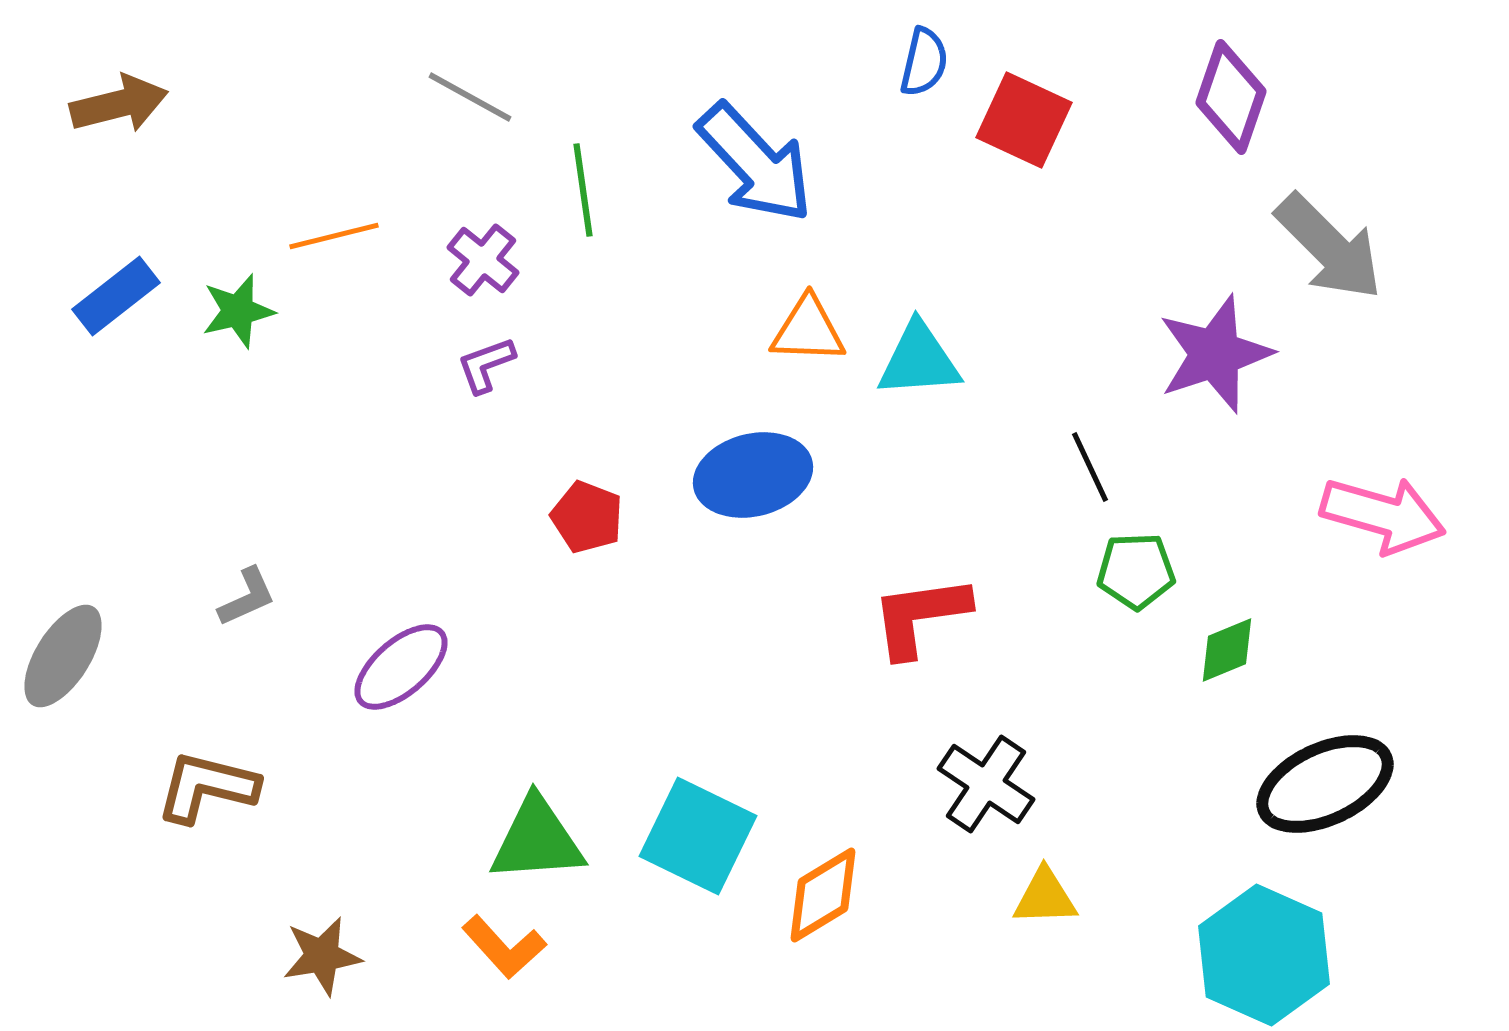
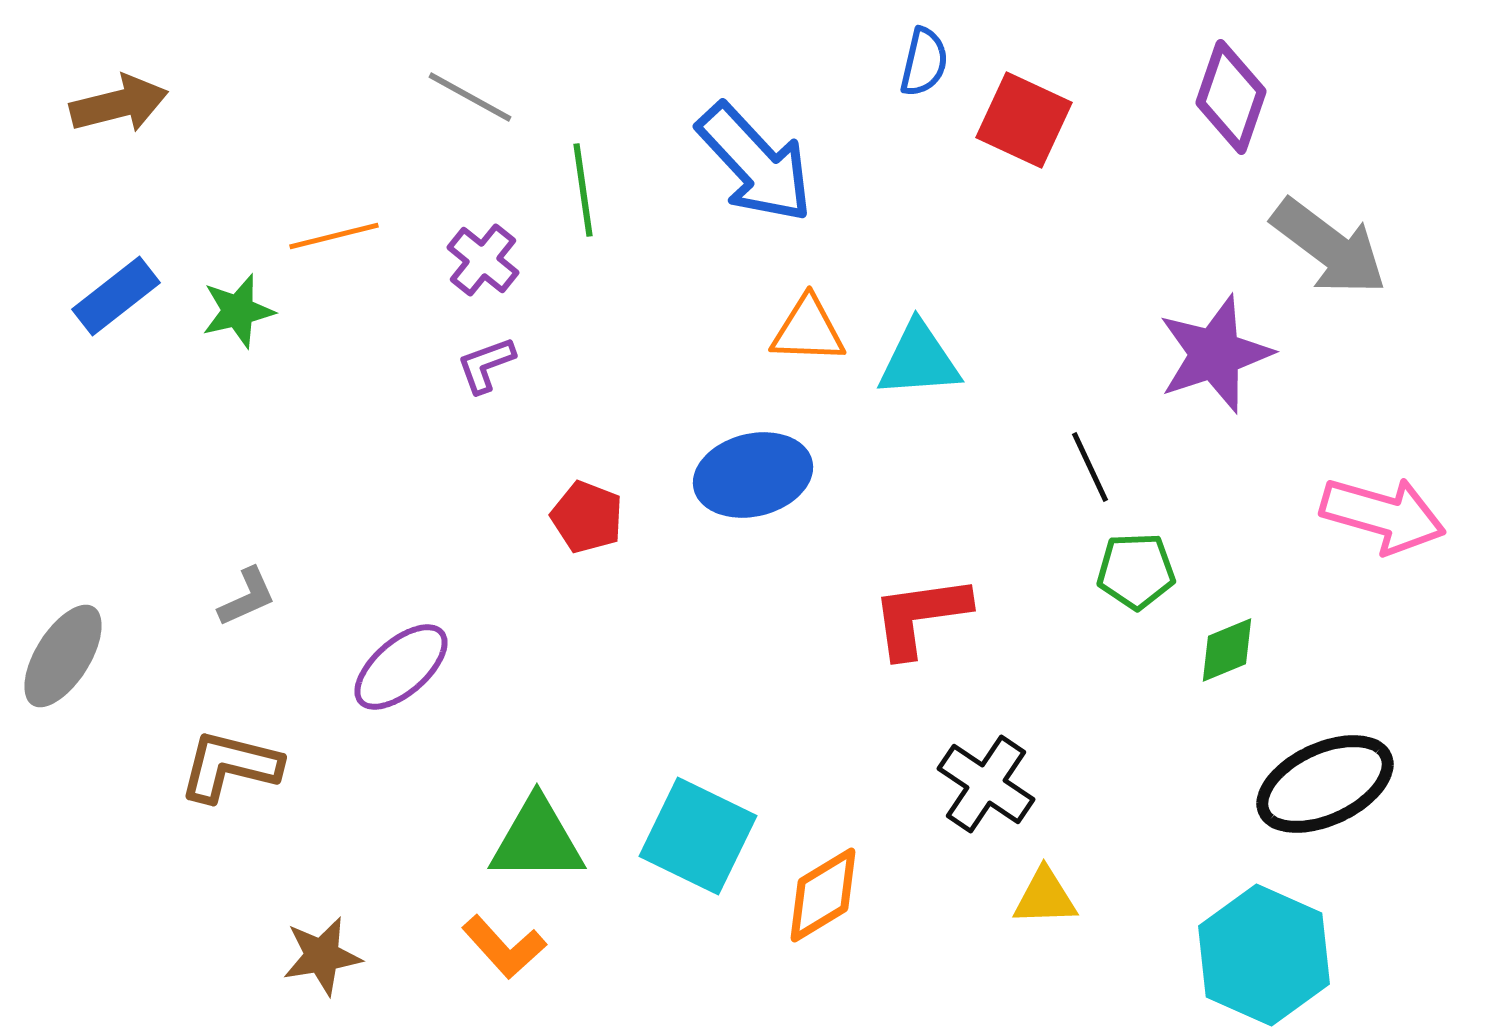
gray arrow: rotated 8 degrees counterclockwise
brown L-shape: moved 23 px right, 21 px up
green triangle: rotated 4 degrees clockwise
